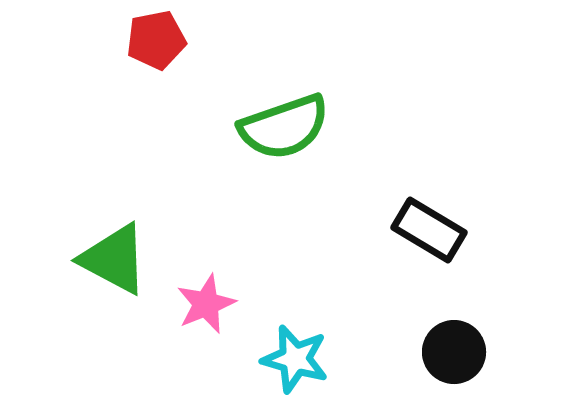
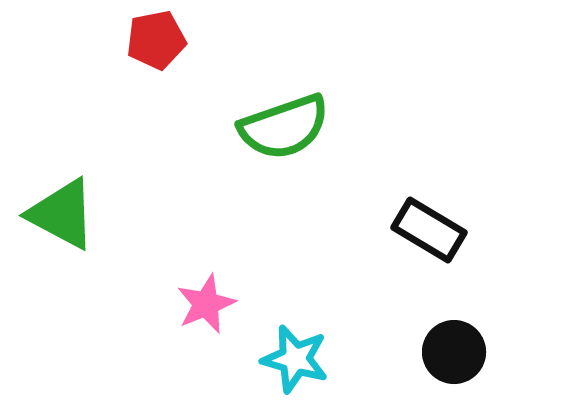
green triangle: moved 52 px left, 45 px up
